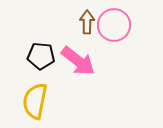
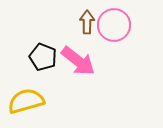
black pentagon: moved 2 px right, 1 px down; rotated 16 degrees clockwise
yellow semicircle: moved 9 px left; rotated 63 degrees clockwise
